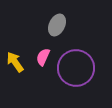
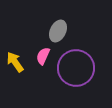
gray ellipse: moved 1 px right, 6 px down
pink semicircle: moved 1 px up
